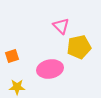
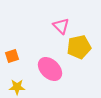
pink ellipse: rotated 55 degrees clockwise
